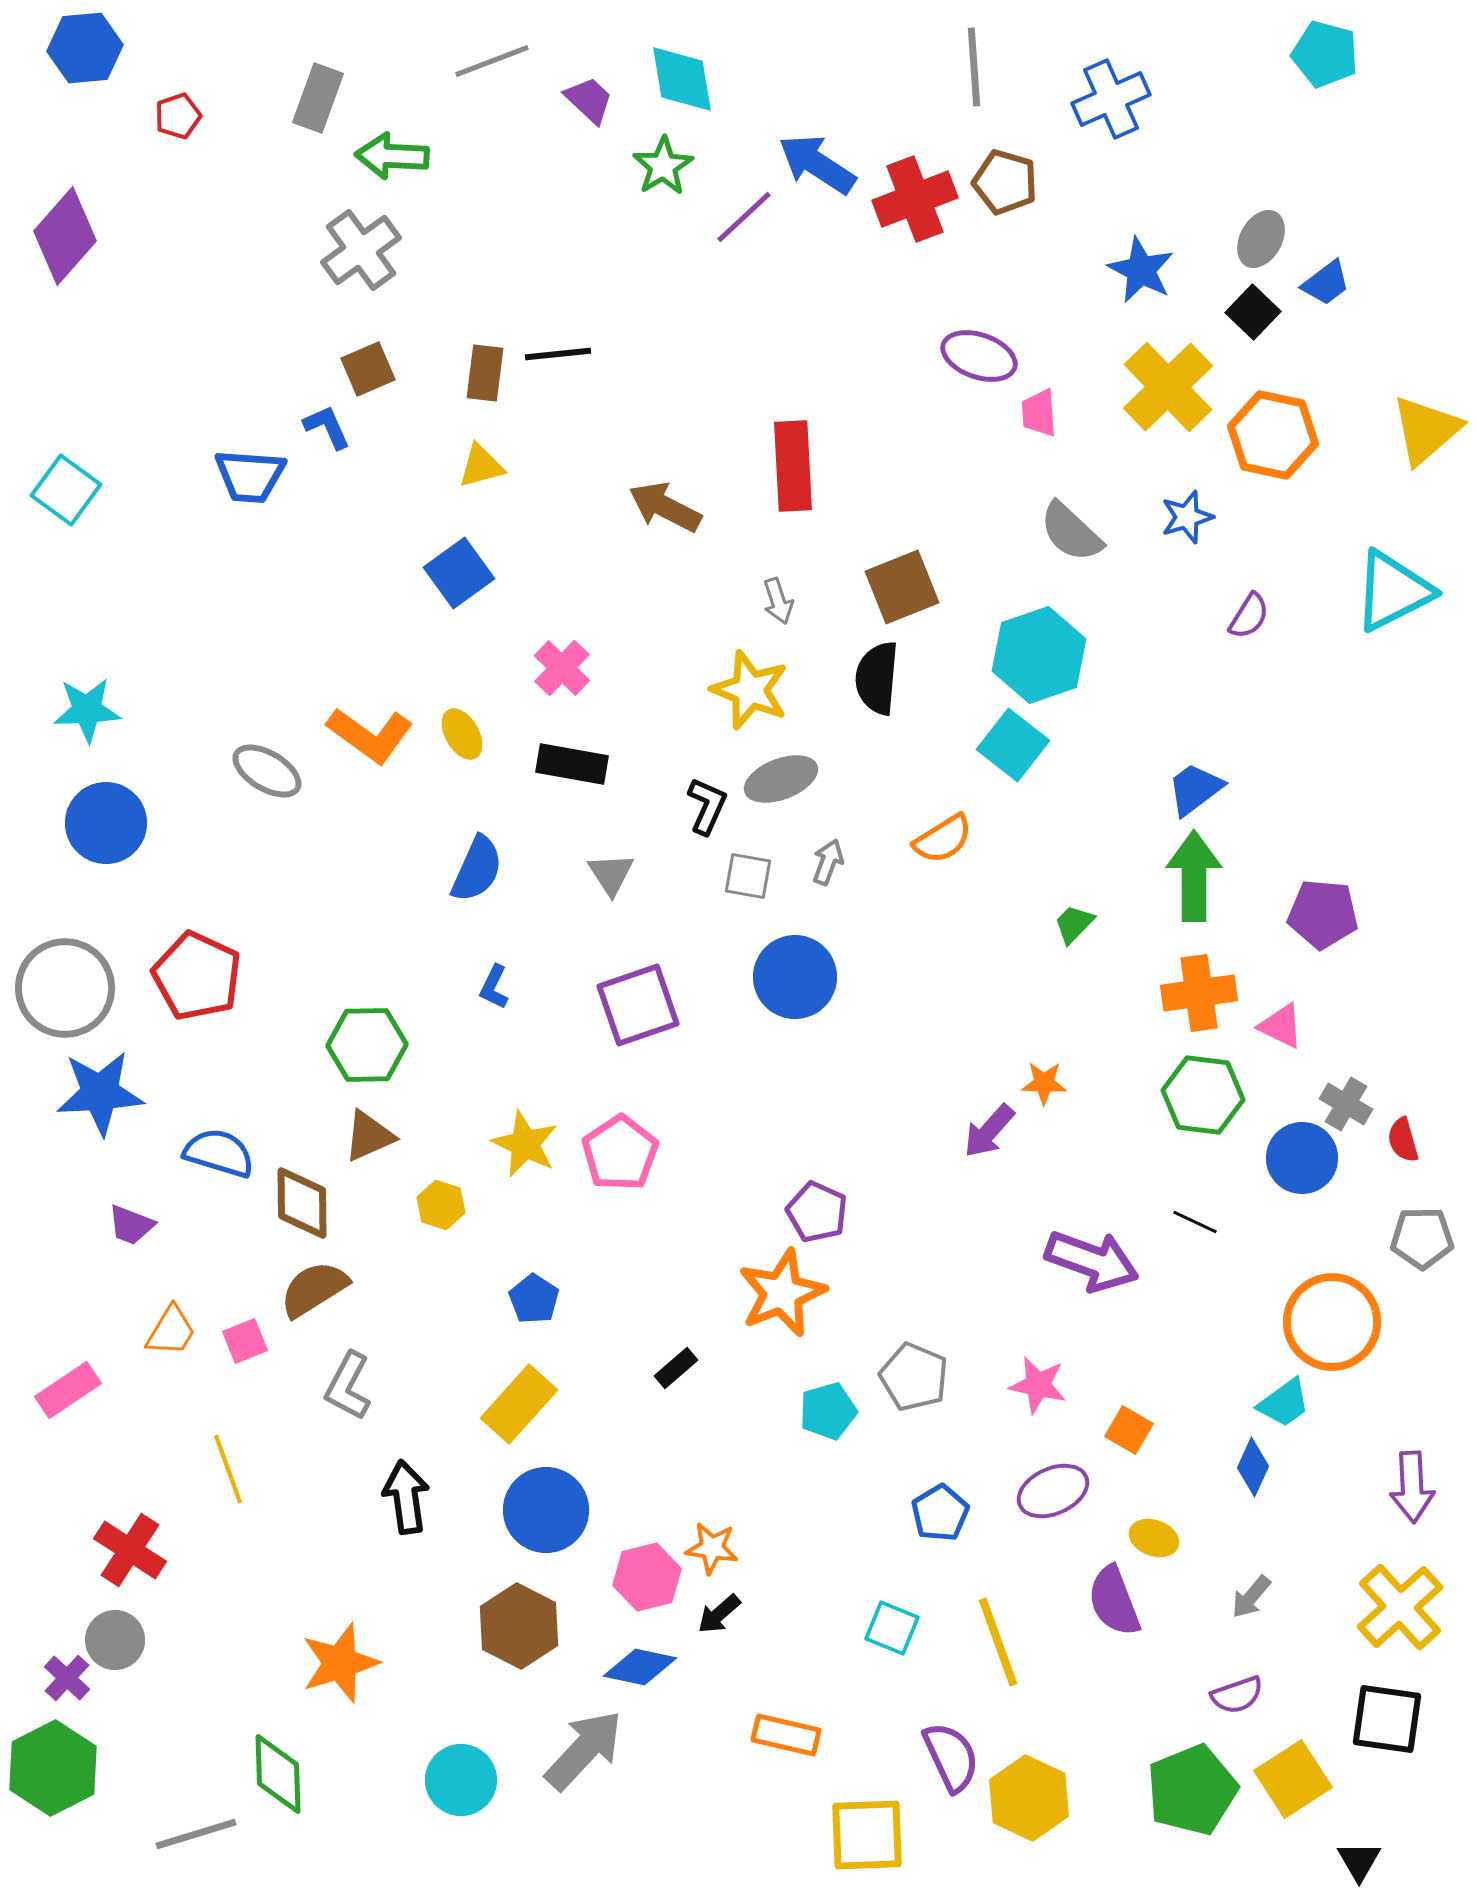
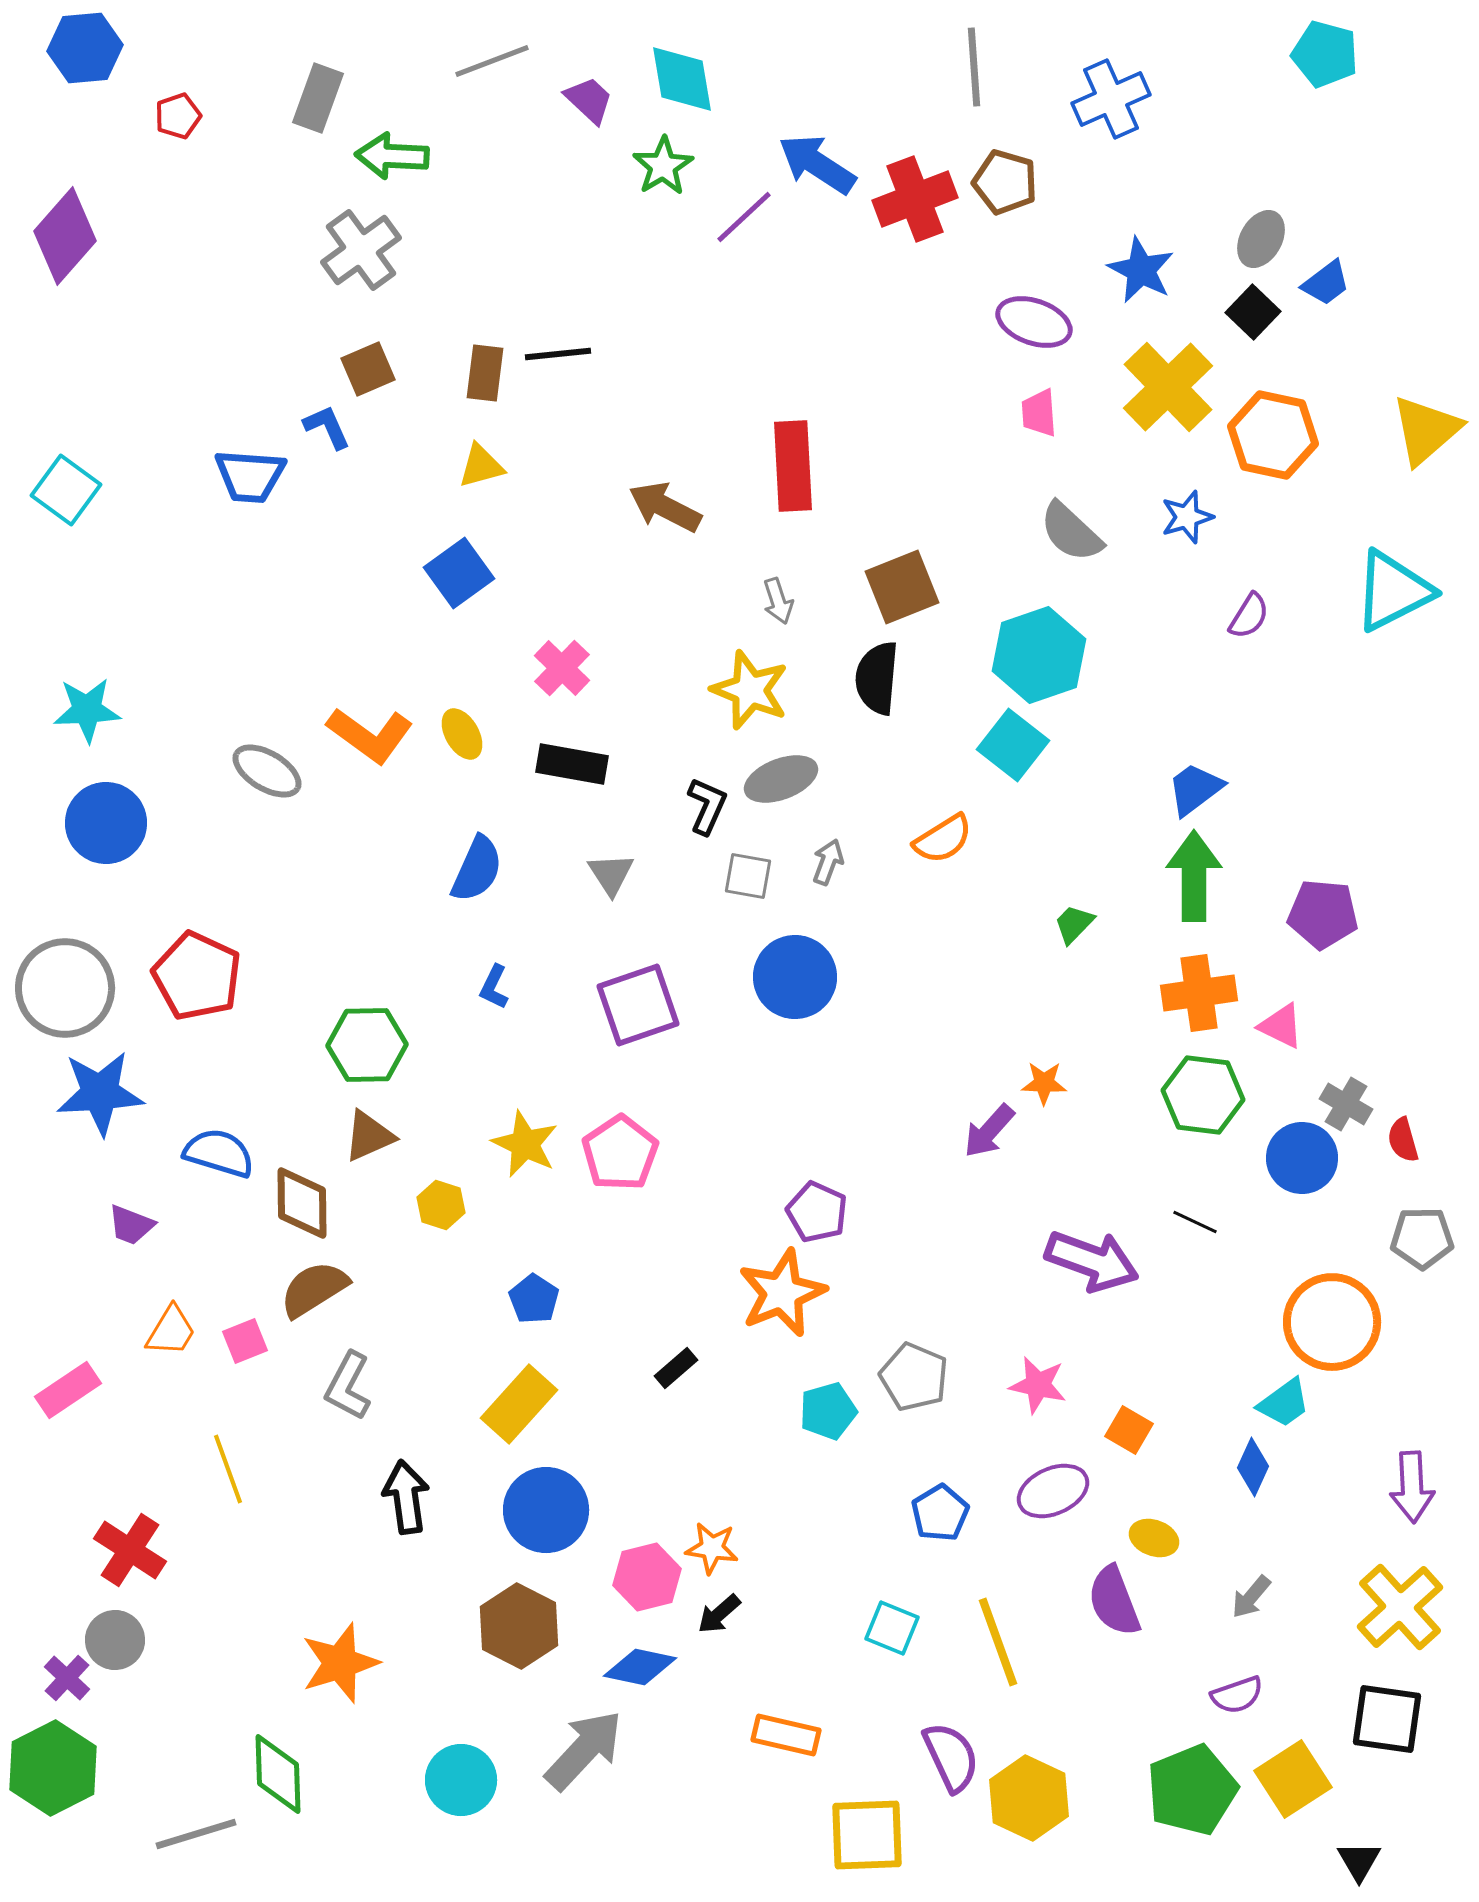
purple ellipse at (979, 356): moved 55 px right, 34 px up
